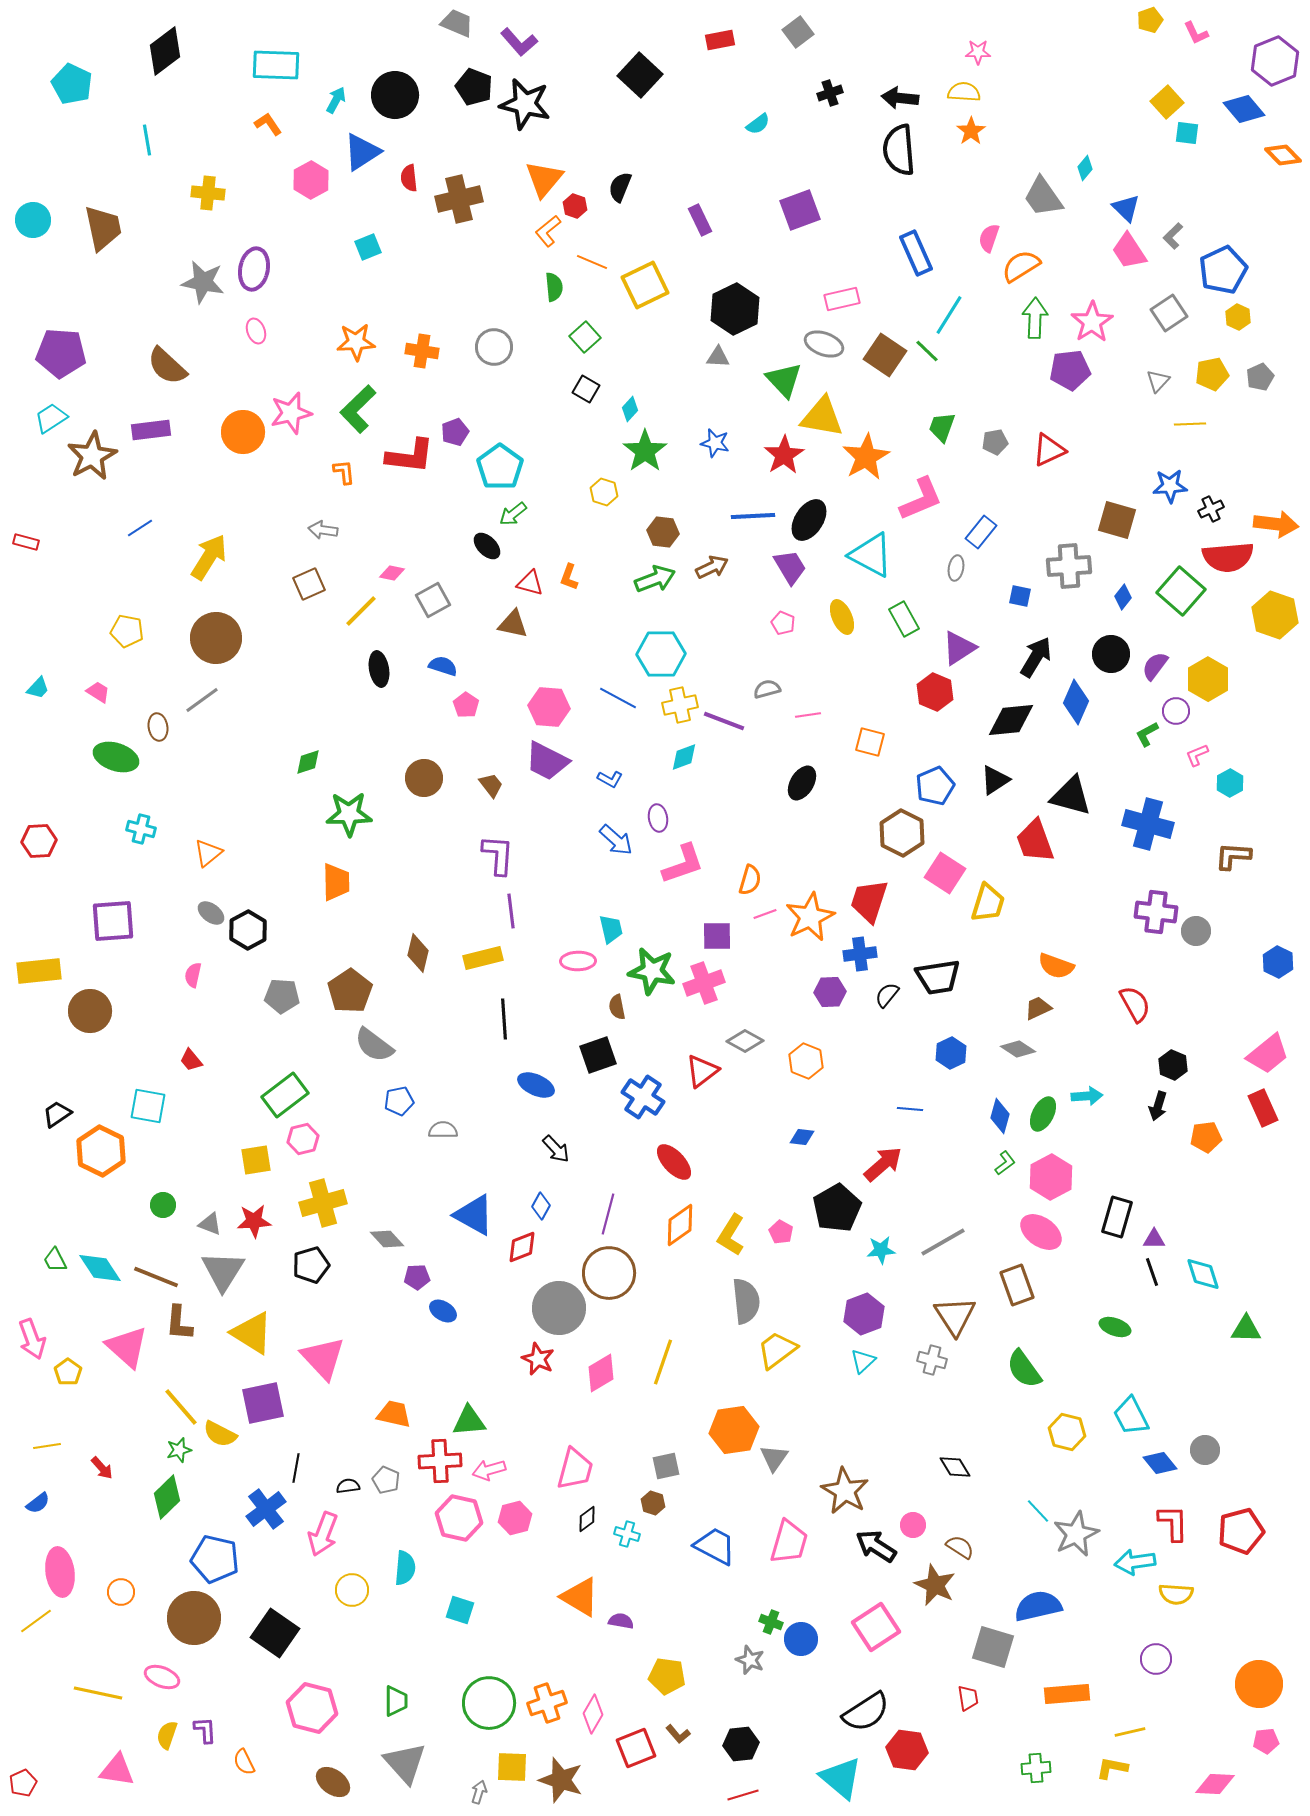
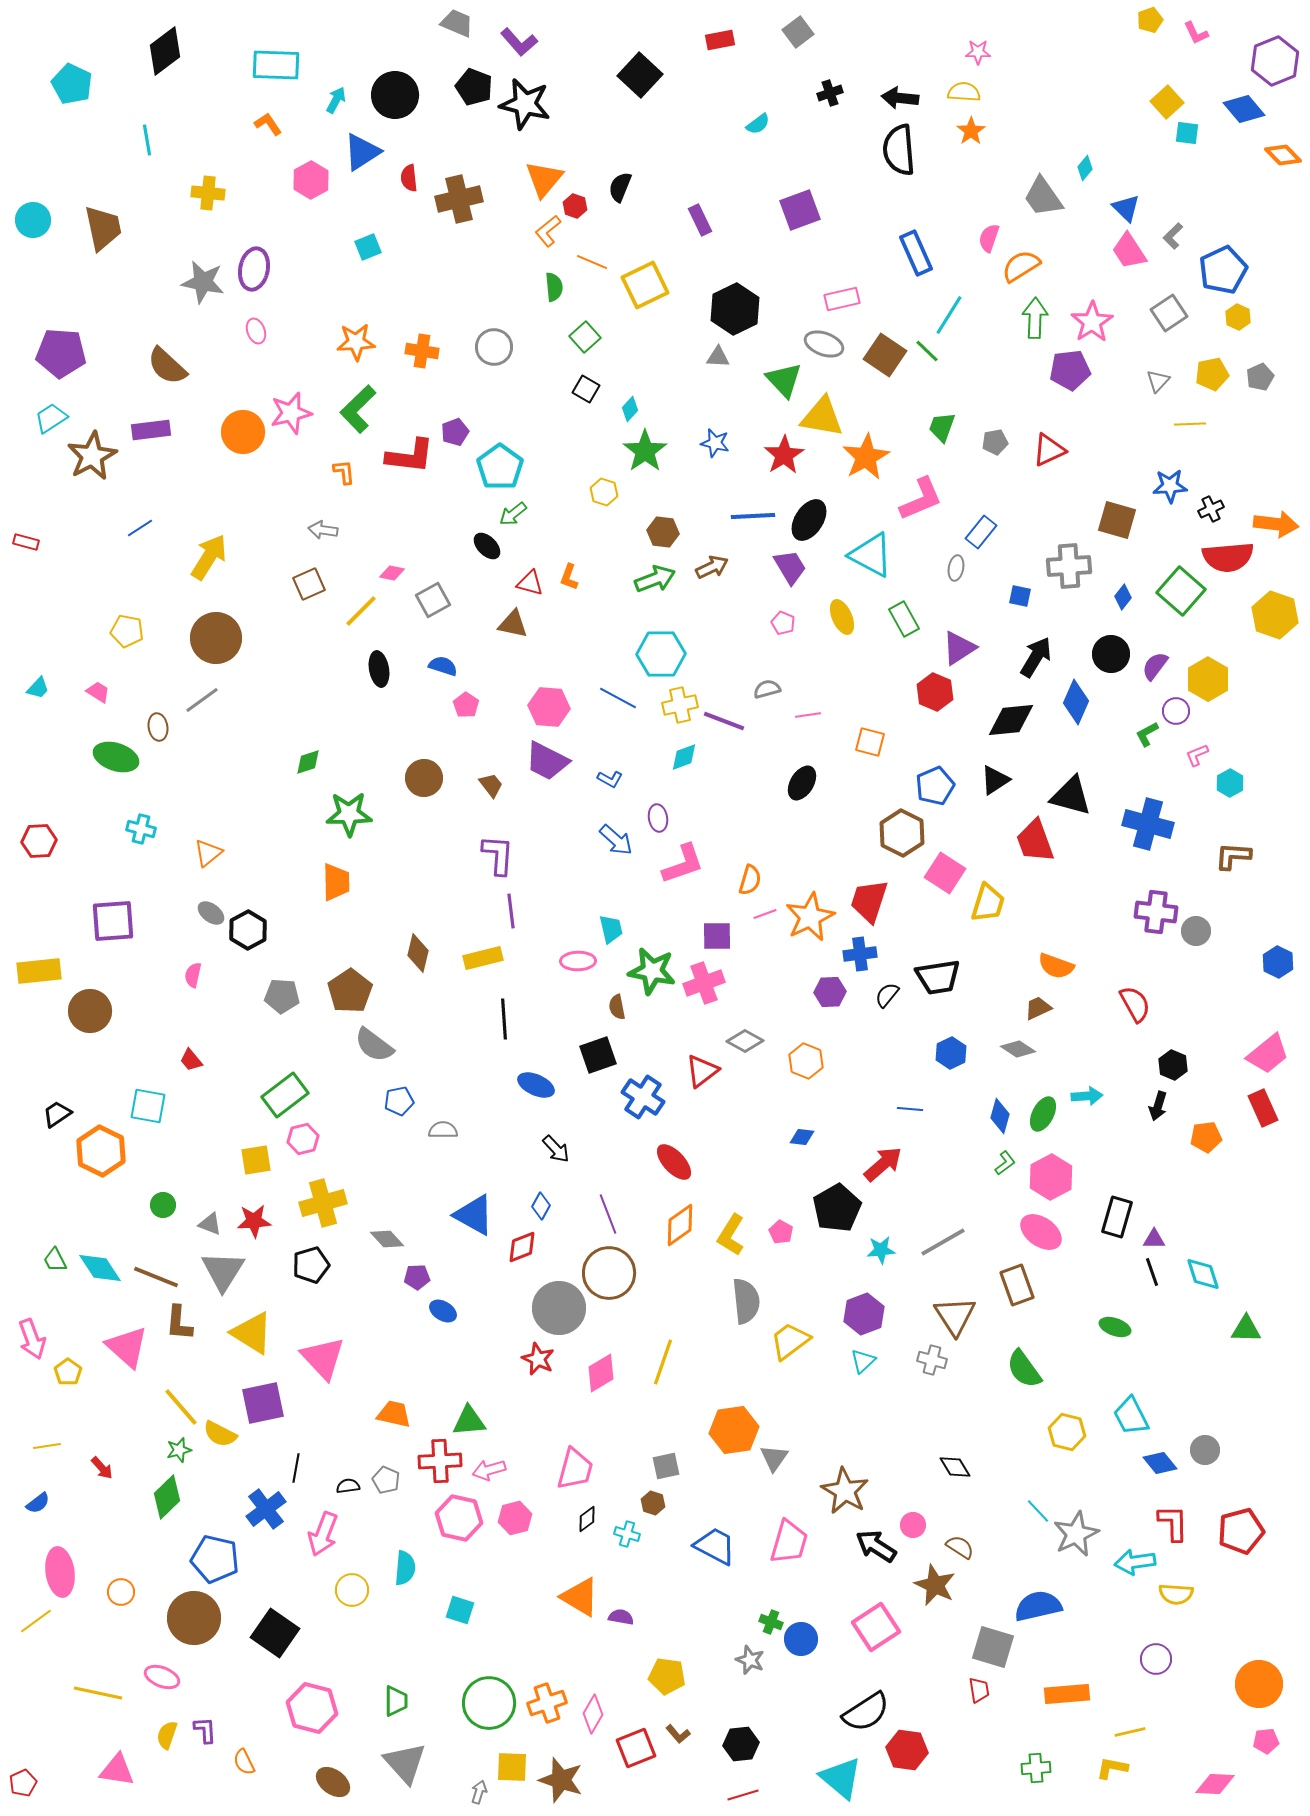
purple line at (608, 1214): rotated 36 degrees counterclockwise
yellow trapezoid at (777, 1350): moved 13 px right, 9 px up
purple semicircle at (621, 1621): moved 4 px up
red trapezoid at (968, 1698): moved 11 px right, 8 px up
